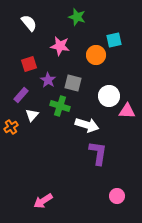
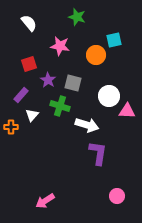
orange cross: rotated 32 degrees clockwise
pink arrow: moved 2 px right
